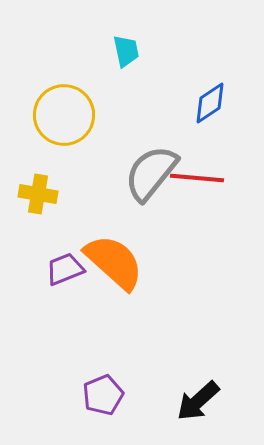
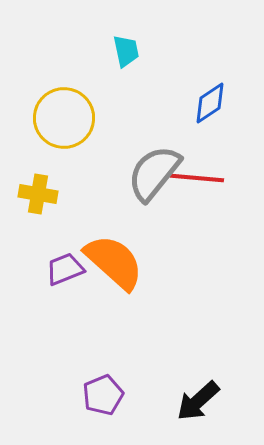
yellow circle: moved 3 px down
gray semicircle: moved 3 px right
